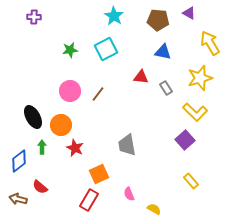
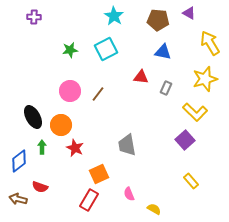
yellow star: moved 5 px right, 1 px down
gray rectangle: rotated 56 degrees clockwise
red semicircle: rotated 21 degrees counterclockwise
